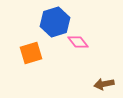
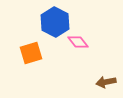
blue hexagon: rotated 16 degrees counterclockwise
brown arrow: moved 2 px right, 2 px up
